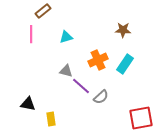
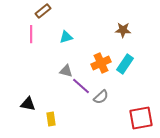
orange cross: moved 3 px right, 3 px down
